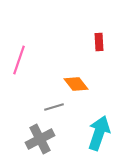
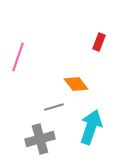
red rectangle: rotated 24 degrees clockwise
pink line: moved 1 px left, 3 px up
cyan arrow: moved 8 px left, 6 px up
gray cross: rotated 12 degrees clockwise
